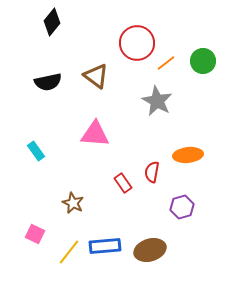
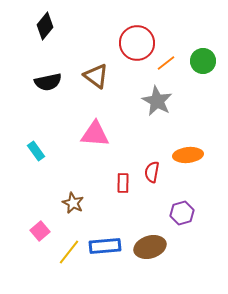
black diamond: moved 7 px left, 4 px down
red rectangle: rotated 36 degrees clockwise
purple hexagon: moved 6 px down
pink square: moved 5 px right, 3 px up; rotated 24 degrees clockwise
brown ellipse: moved 3 px up
